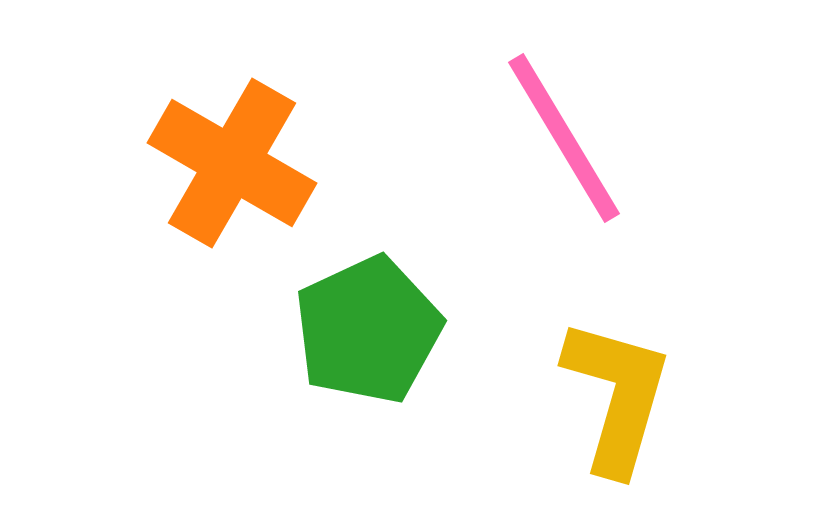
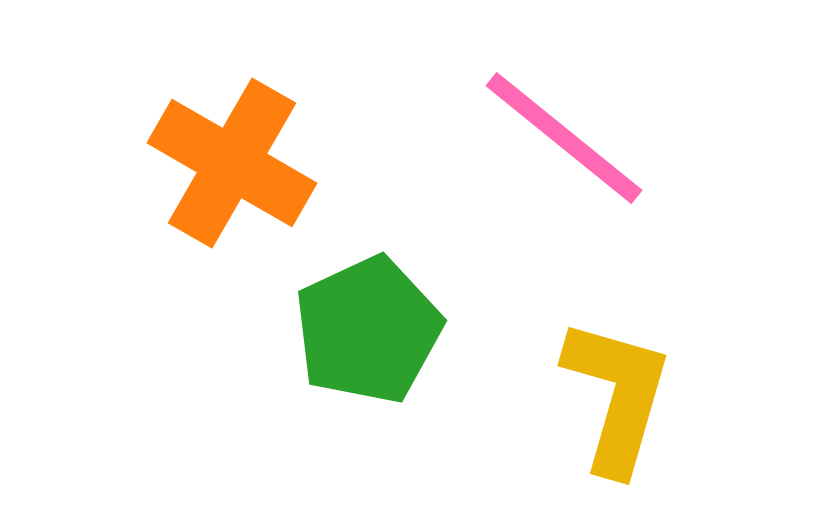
pink line: rotated 20 degrees counterclockwise
